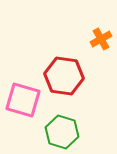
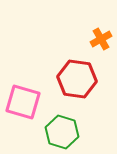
red hexagon: moved 13 px right, 3 px down
pink square: moved 2 px down
